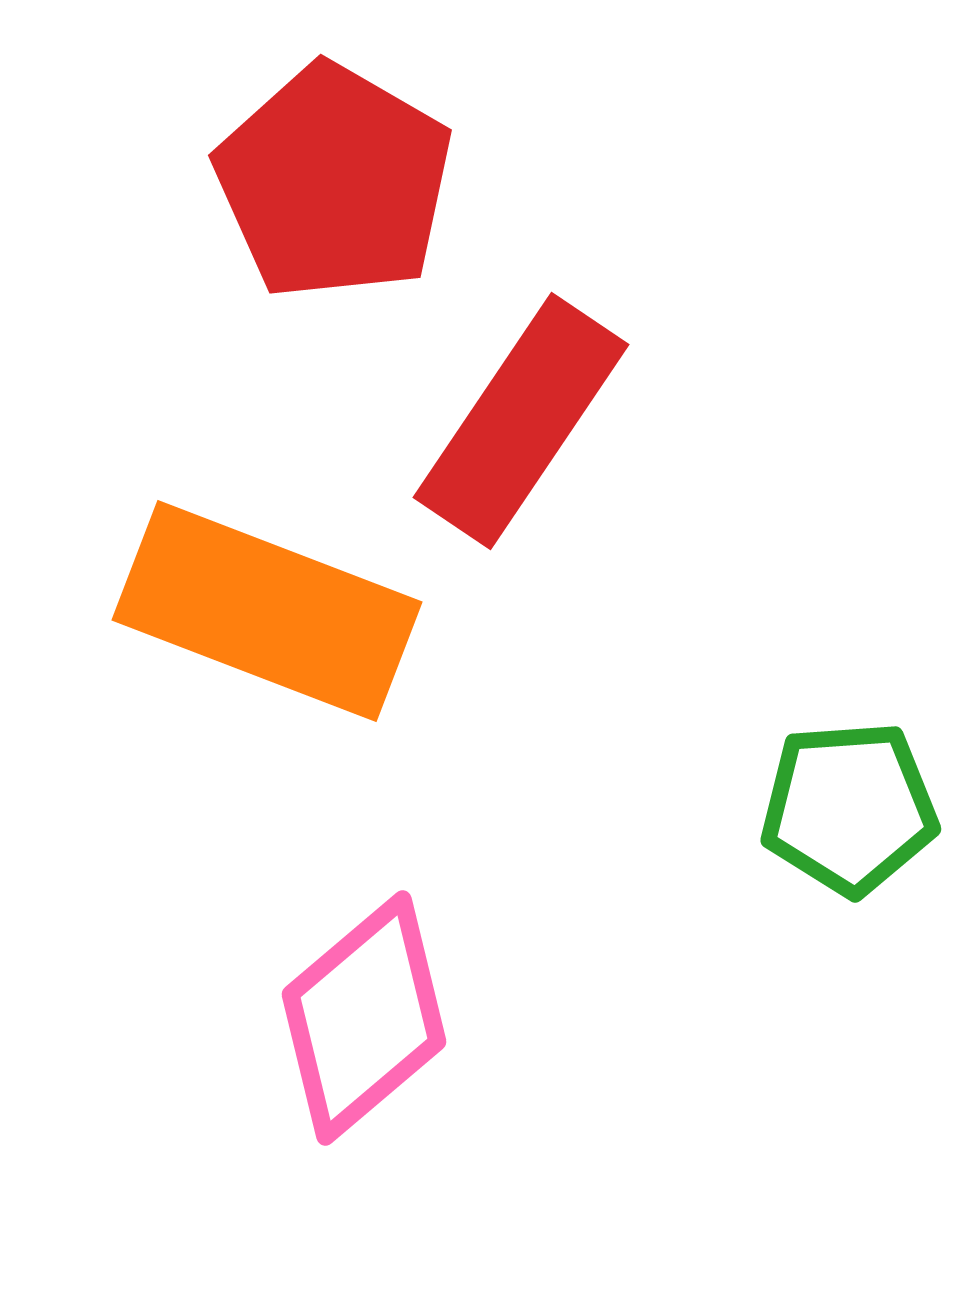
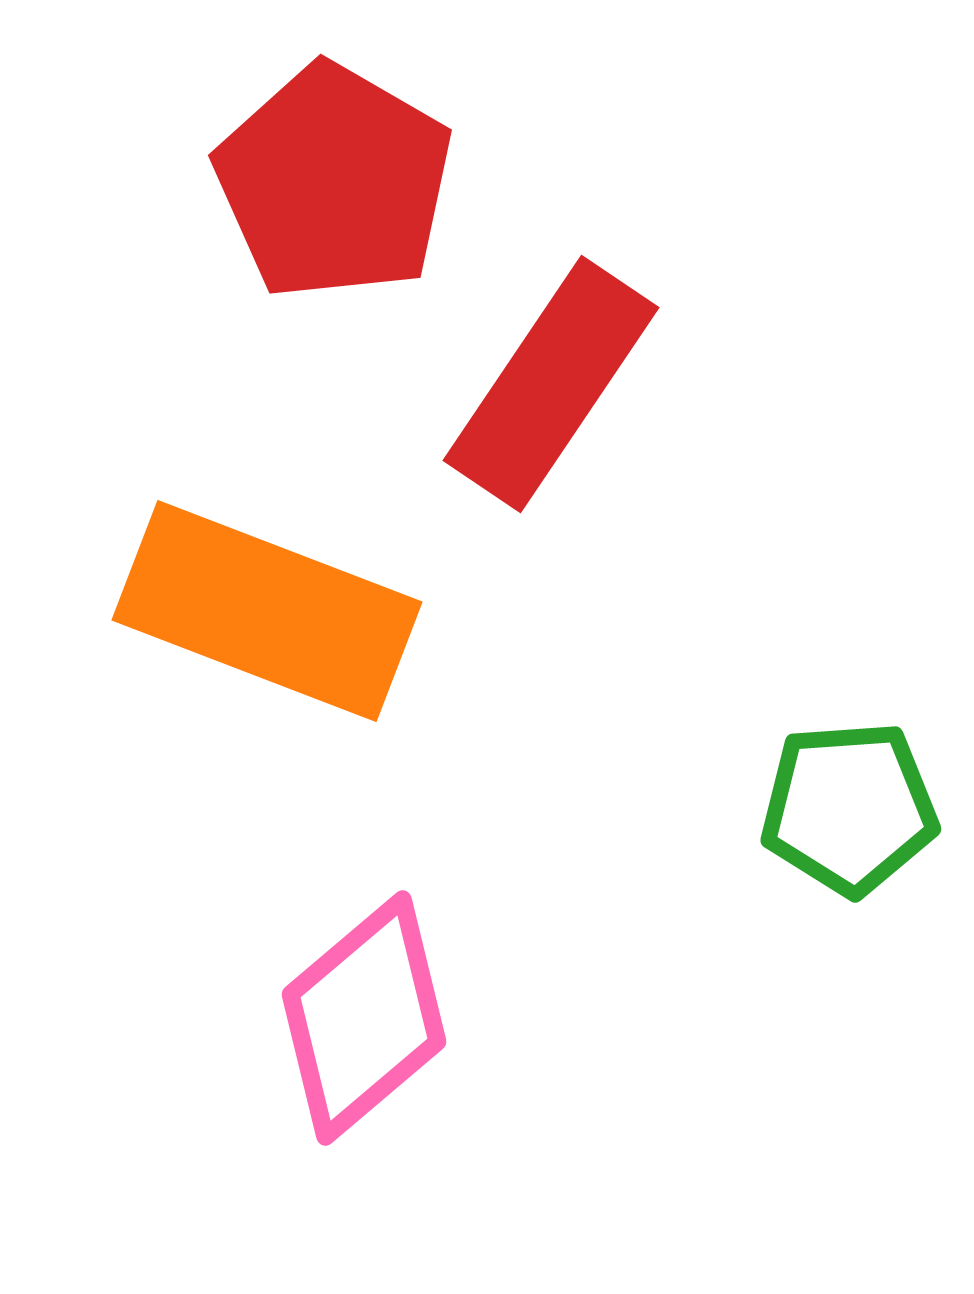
red rectangle: moved 30 px right, 37 px up
